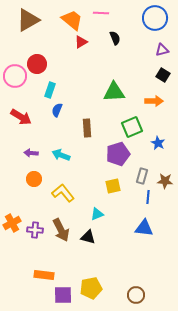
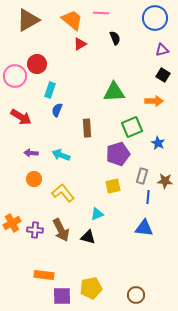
red triangle: moved 1 px left, 2 px down
purple square: moved 1 px left, 1 px down
